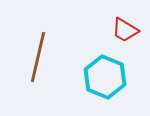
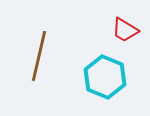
brown line: moved 1 px right, 1 px up
